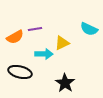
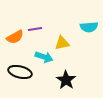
cyan semicircle: moved 2 px up; rotated 30 degrees counterclockwise
yellow triangle: rotated 14 degrees clockwise
cyan arrow: moved 3 px down; rotated 18 degrees clockwise
black star: moved 1 px right, 3 px up
